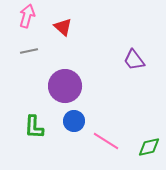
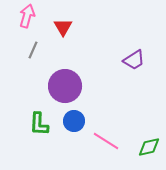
red triangle: rotated 18 degrees clockwise
gray line: moved 4 px right, 1 px up; rotated 54 degrees counterclockwise
purple trapezoid: rotated 85 degrees counterclockwise
green L-shape: moved 5 px right, 3 px up
